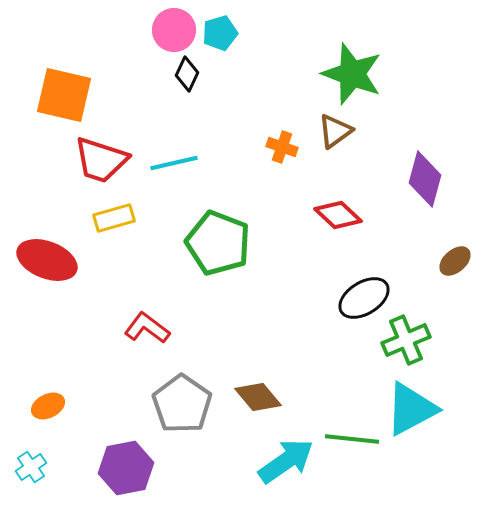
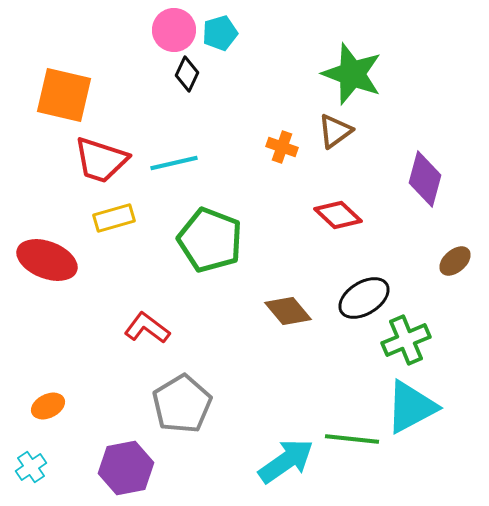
green pentagon: moved 8 px left, 3 px up
brown diamond: moved 30 px right, 86 px up
gray pentagon: rotated 6 degrees clockwise
cyan triangle: moved 2 px up
